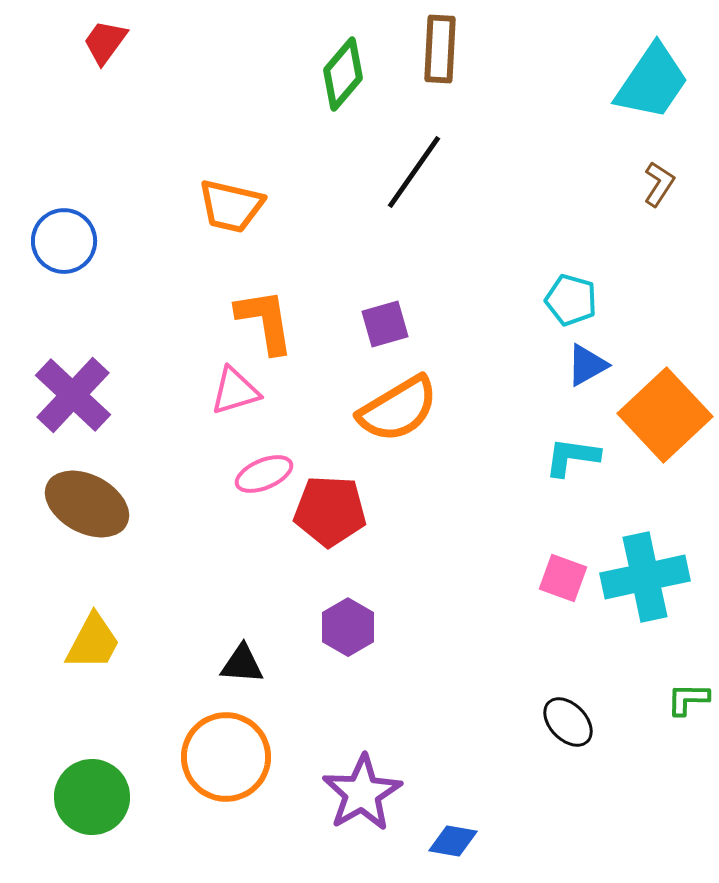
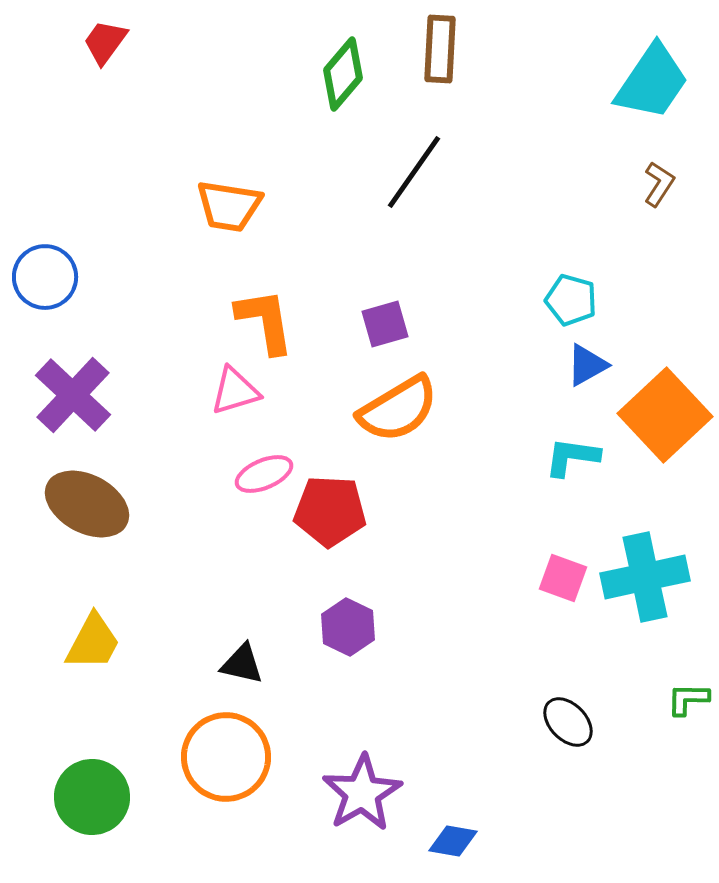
orange trapezoid: moved 2 px left; rotated 4 degrees counterclockwise
blue circle: moved 19 px left, 36 px down
purple hexagon: rotated 4 degrees counterclockwise
black triangle: rotated 9 degrees clockwise
